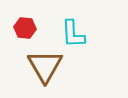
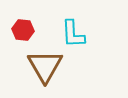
red hexagon: moved 2 px left, 2 px down
